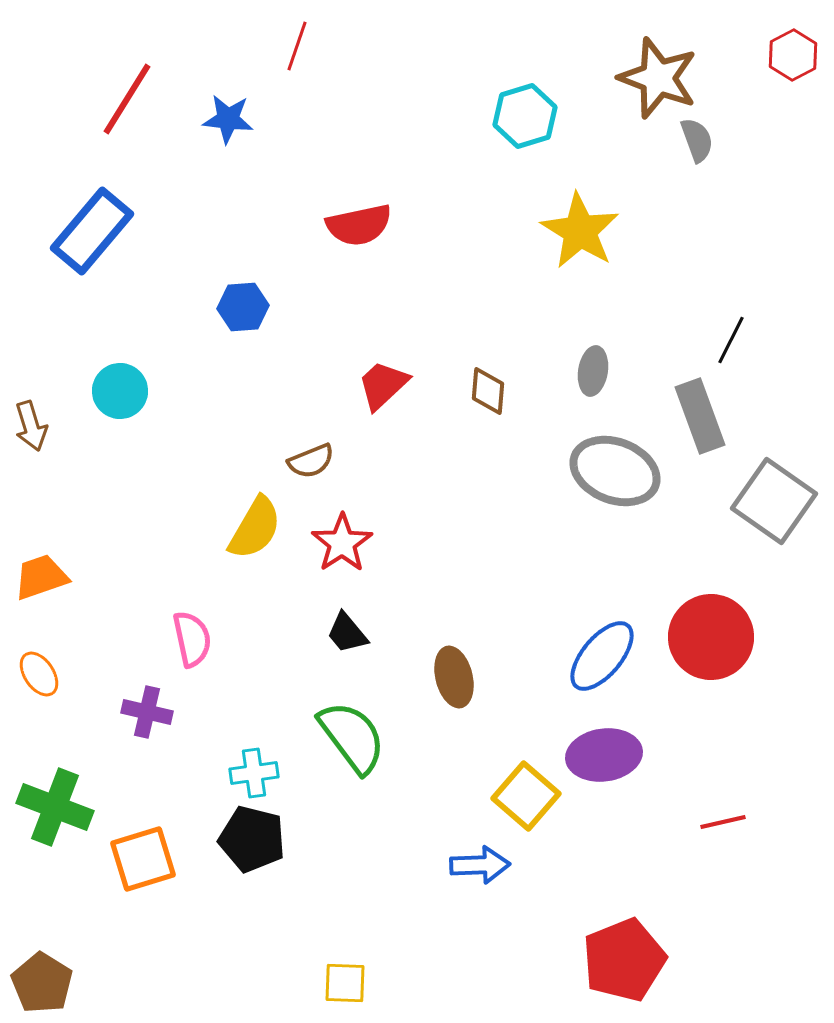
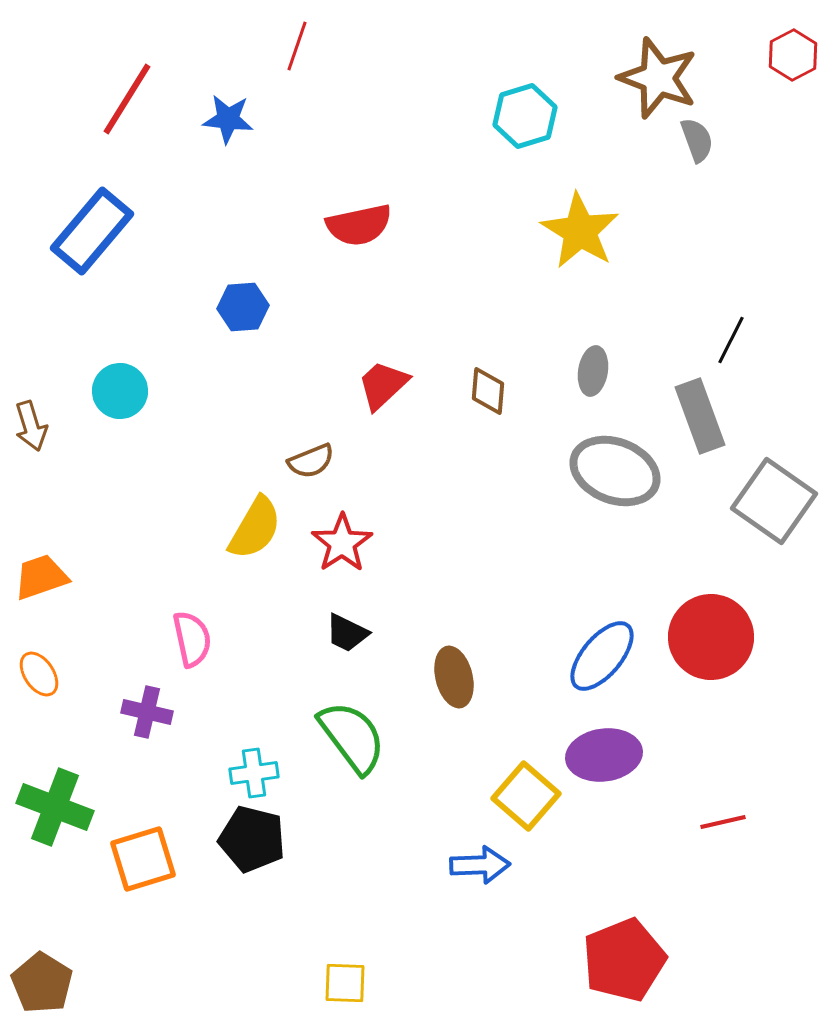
black trapezoid at (347, 633): rotated 24 degrees counterclockwise
